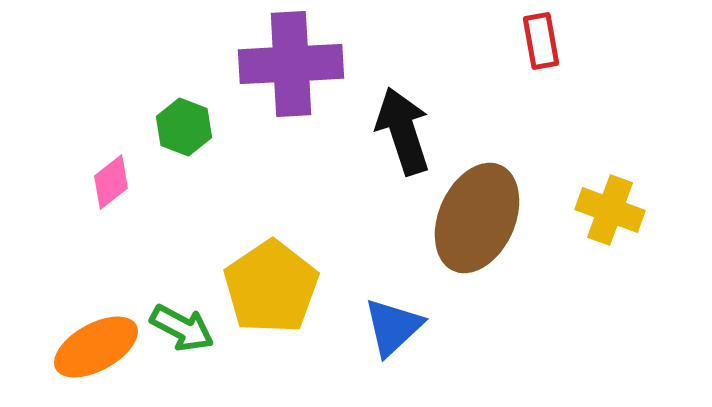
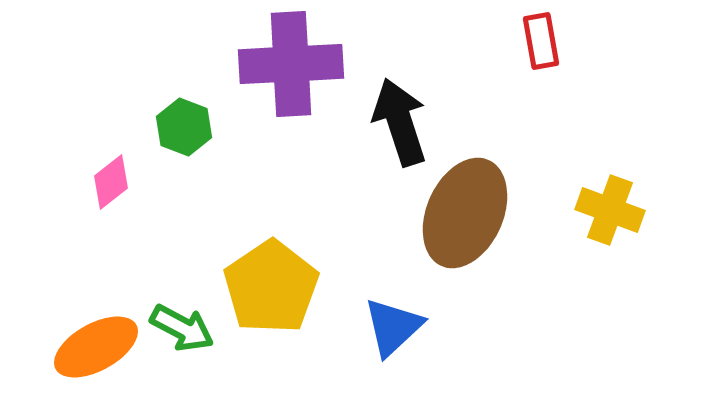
black arrow: moved 3 px left, 9 px up
brown ellipse: moved 12 px left, 5 px up
